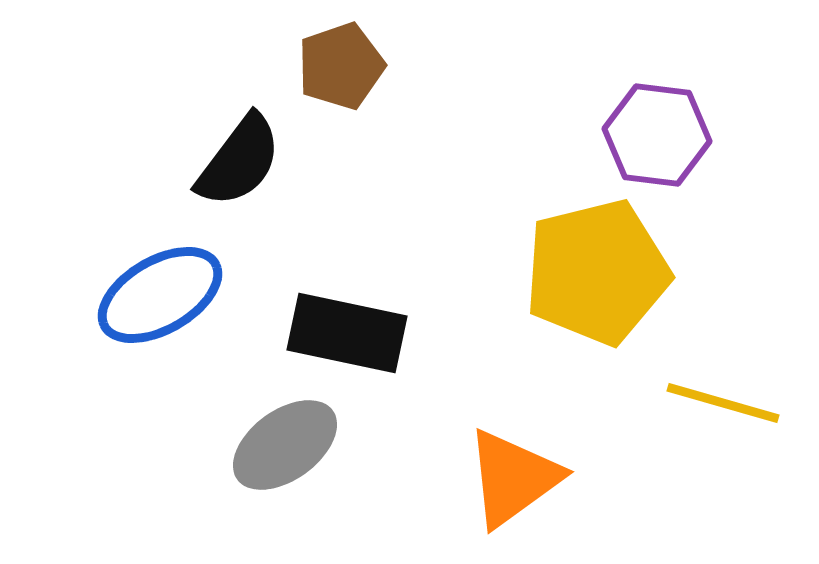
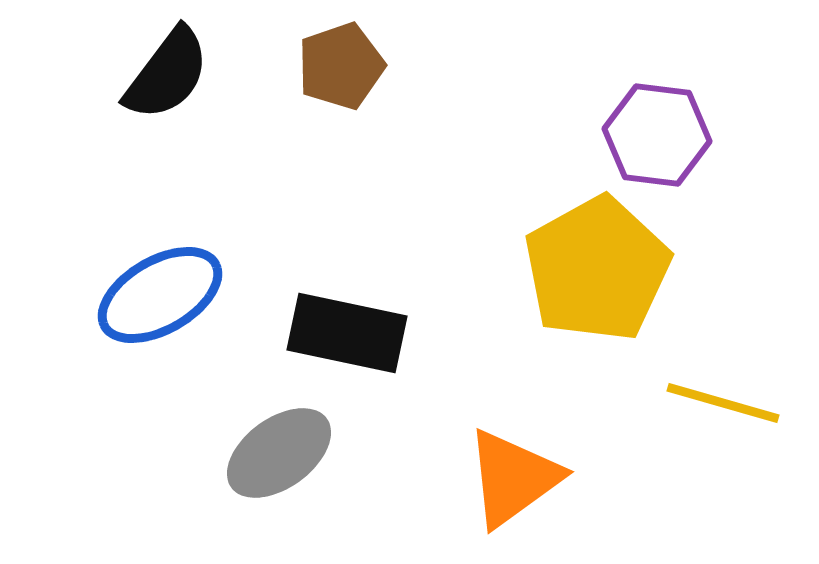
black semicircle: moved 72 px left, 87 px up
yellow pentagon: moved 3 px up; rotated 15 degrees counterclockwise
gray ellipse: moved 6 px left, 8 px down
